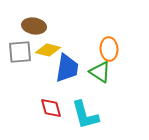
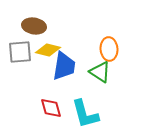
blue trapezoid: moved 3 px left, 2 px up
cyan L-shape: moved 1 px up
